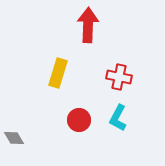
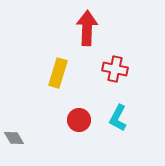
red arrow: moved 1 px left, 3 px down
red cross: moved 4 px left, 8 px up
